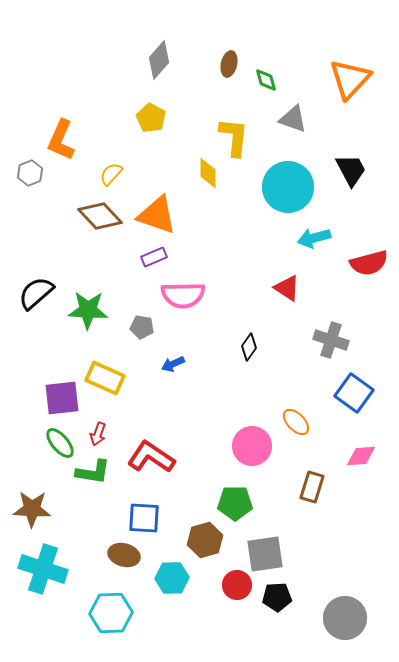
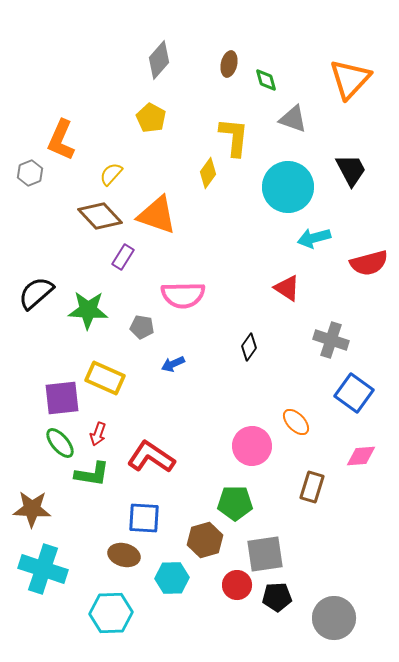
yellow diamond at (208, 173): rotated 36 degrees clockwise
purple rectangle at (154, 257): moved 31 px left; rotated 35 degrees counterclockwise
green L-shape at (93, 472): moved 1 px left, 2 px down
gray circle at (345, 618): moved 11 px left
